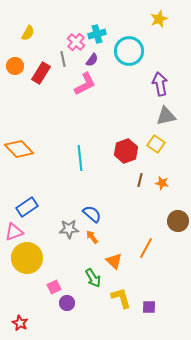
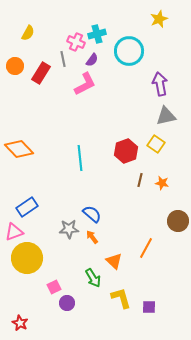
pink cross: rotated 18 degrees counterclockwise
